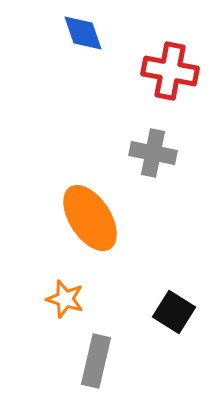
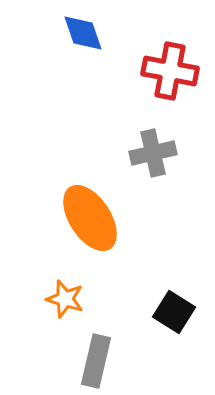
gray cross: rotated 24 degrees counterclockwise
